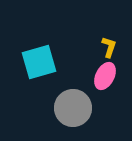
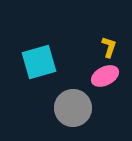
pink ellipse: rotated 36 degrees clockwise
